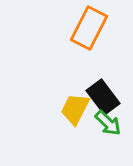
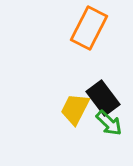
black rectangle: moved 1 px down
green arrow: moved 1 px right
